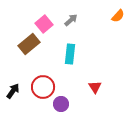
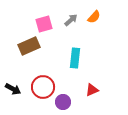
orange semicircle: moved 24 px left, 1 px down
pink square: rotated 24 degrees clockwise
brown rectangle: moved 2 px down; rotated 15 degrees clockwise
cyan rectangle: moved 5 px right, 4 px down
red triangle: moved 3 px left, 3 px down; rotated 40 degrees clockwise
black arrow: moved 2 px up; rotated 84 degrees clockwise
purple circle: moved 2 px right, 2 px up
